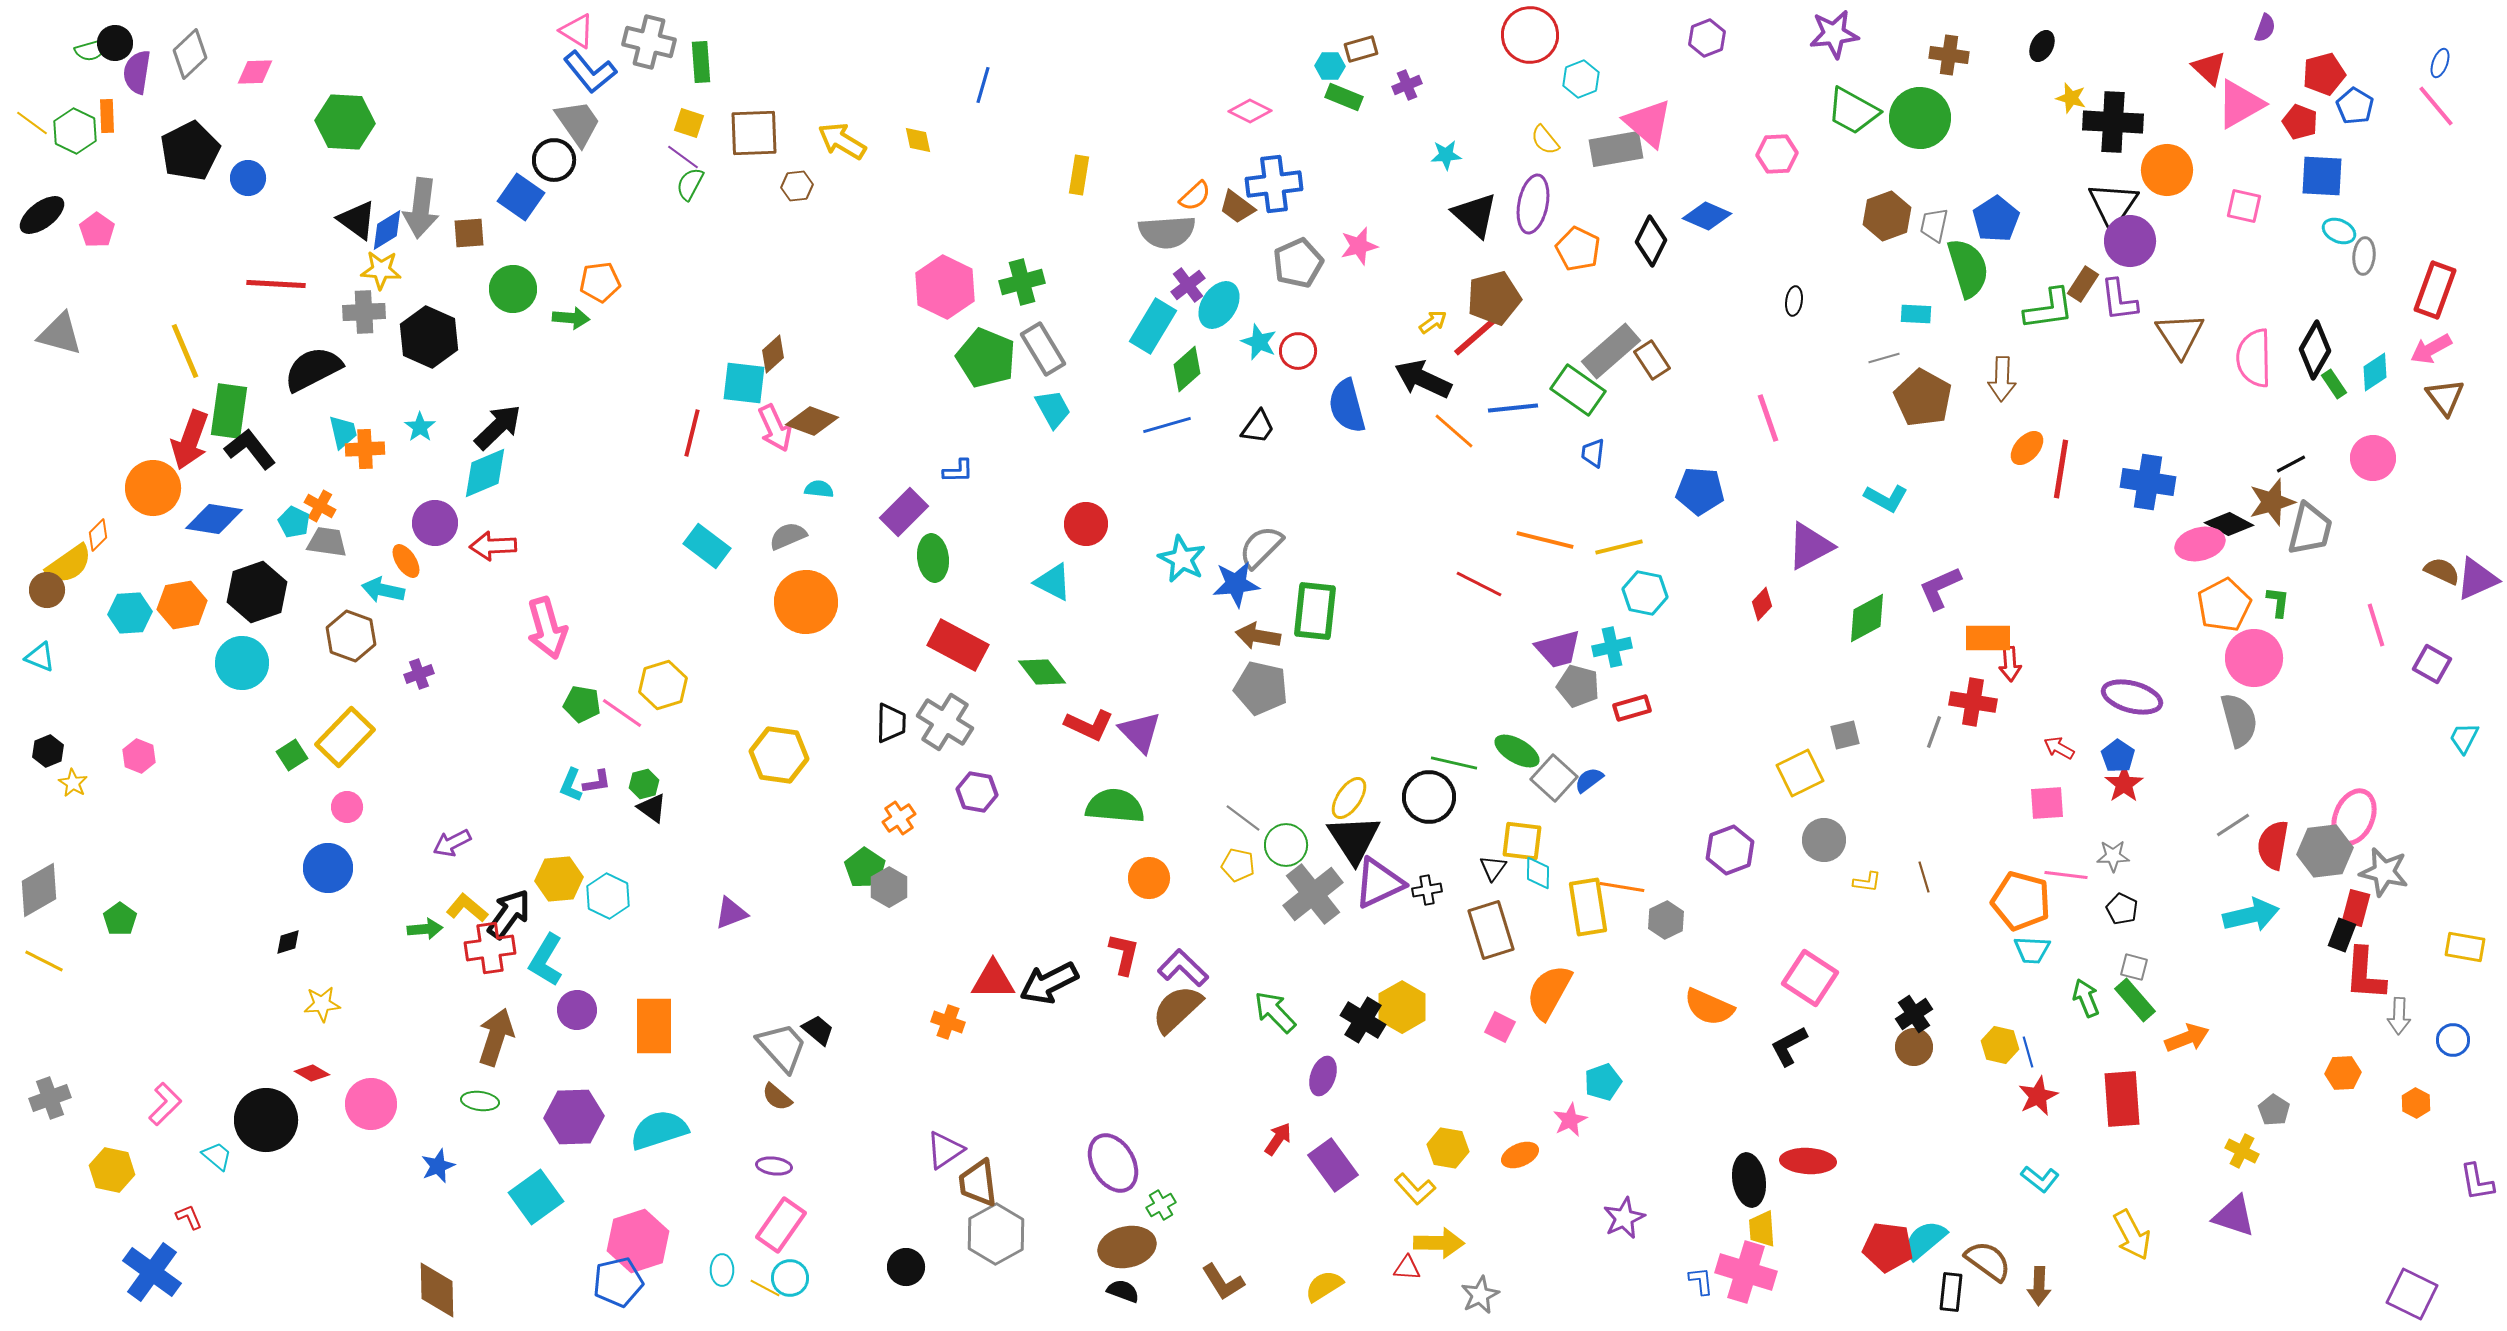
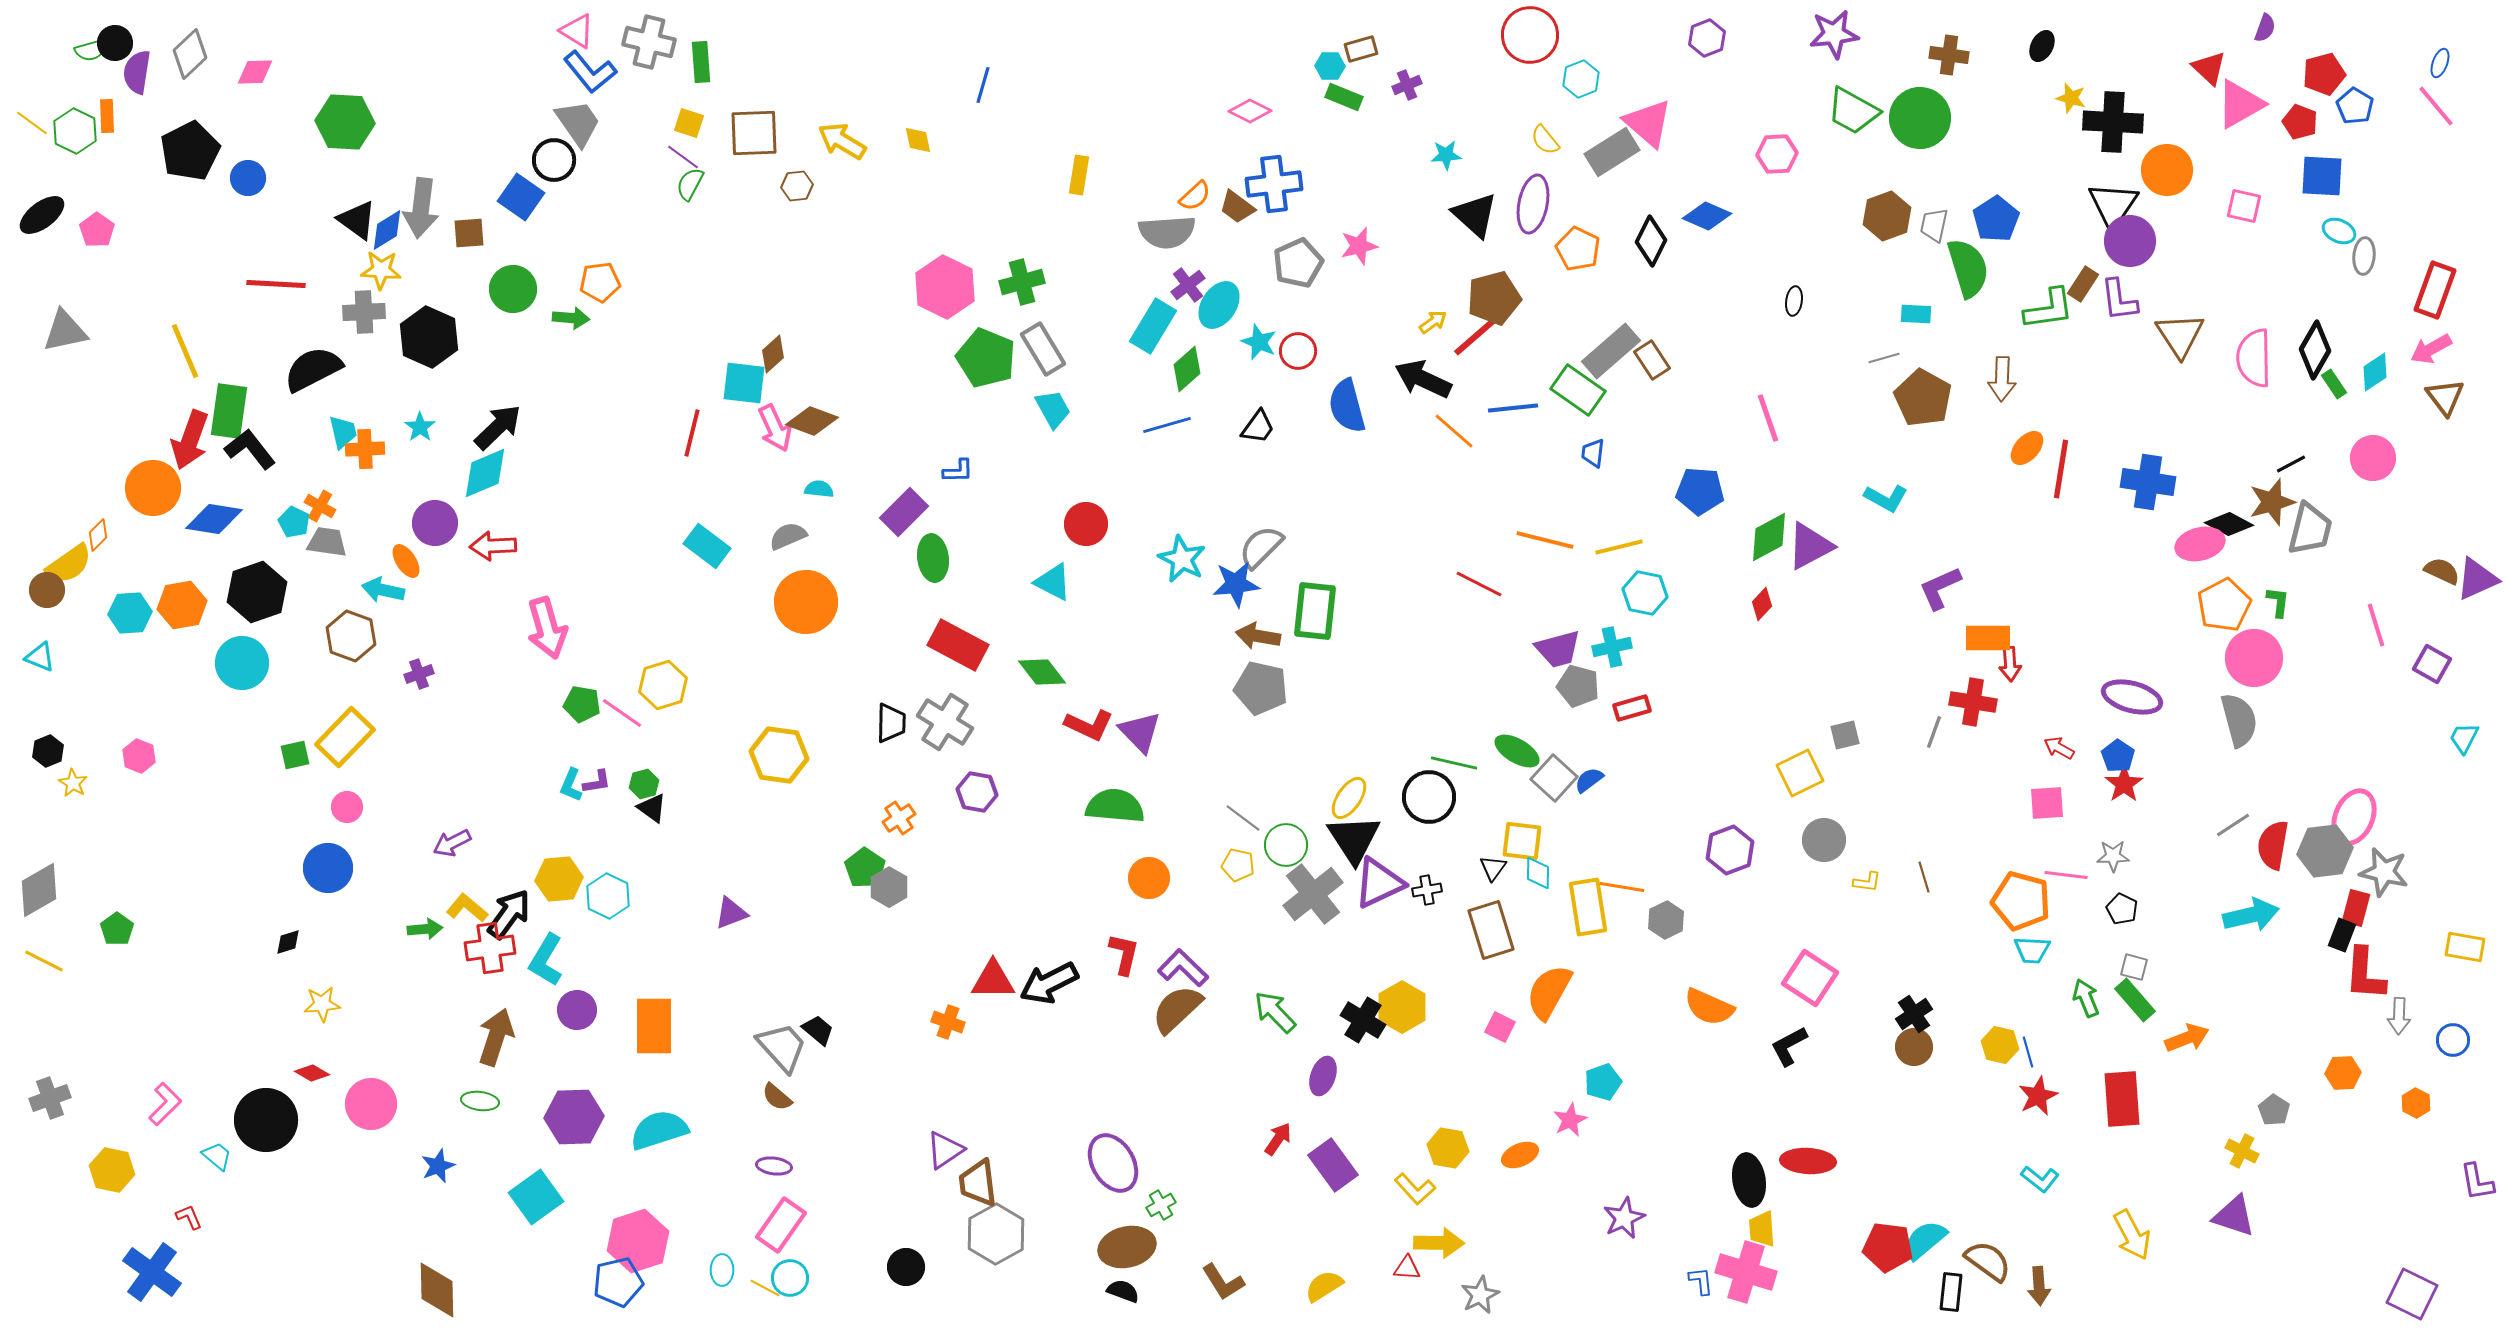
gray rectangle at (1616, 149): moved 4 px left, 3 px down; rotated 22 degrees counterclockwise
gray triangle at (60, 334): moved 5 px right, 3 px up; rotated 27 degrees counterclockwise
green diamond at (1867, 618): moved 98 px left, 81 px up
green square at (292, 755): moved 3 px right; rotated 20 degrees clockwise
green pentagon at (120, 919): moved 3 px left, 10 px down
brown arrow at (2039, 1286): rotated 6 degrees counterclockwise
